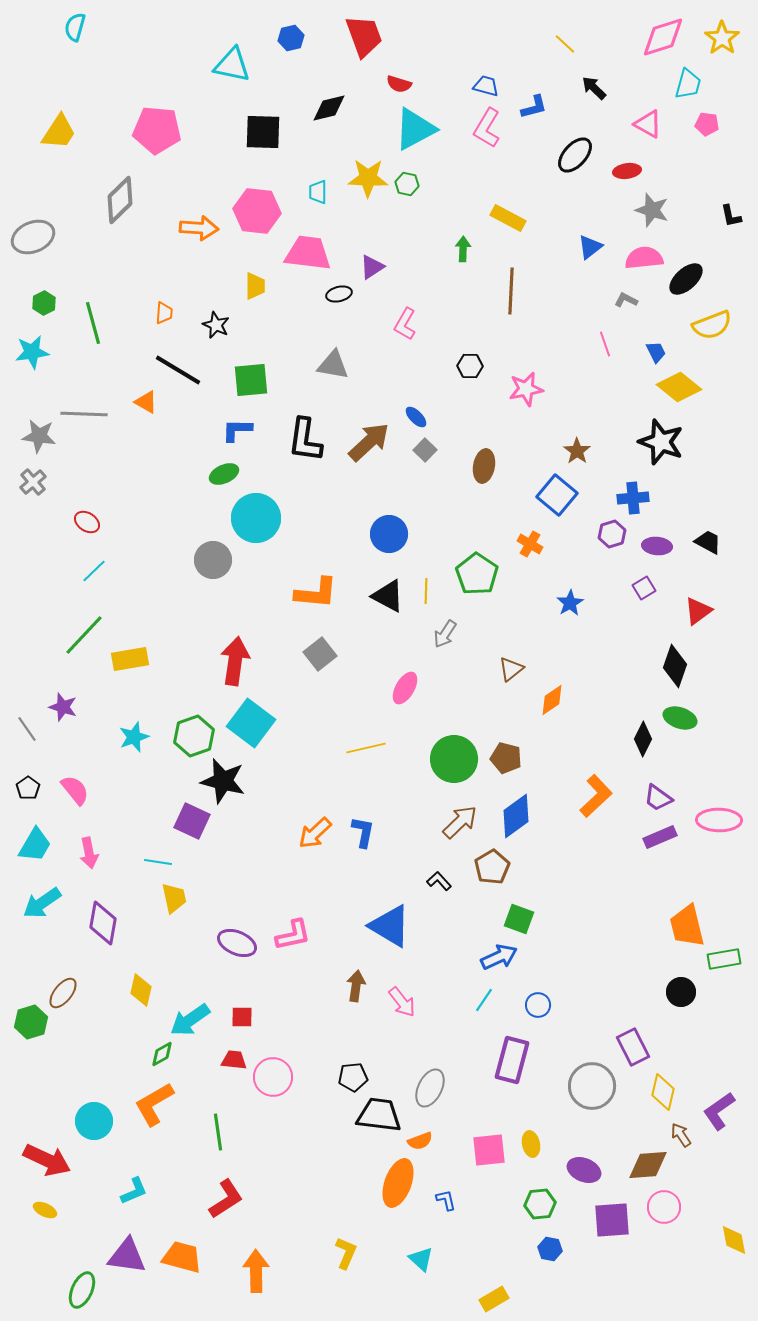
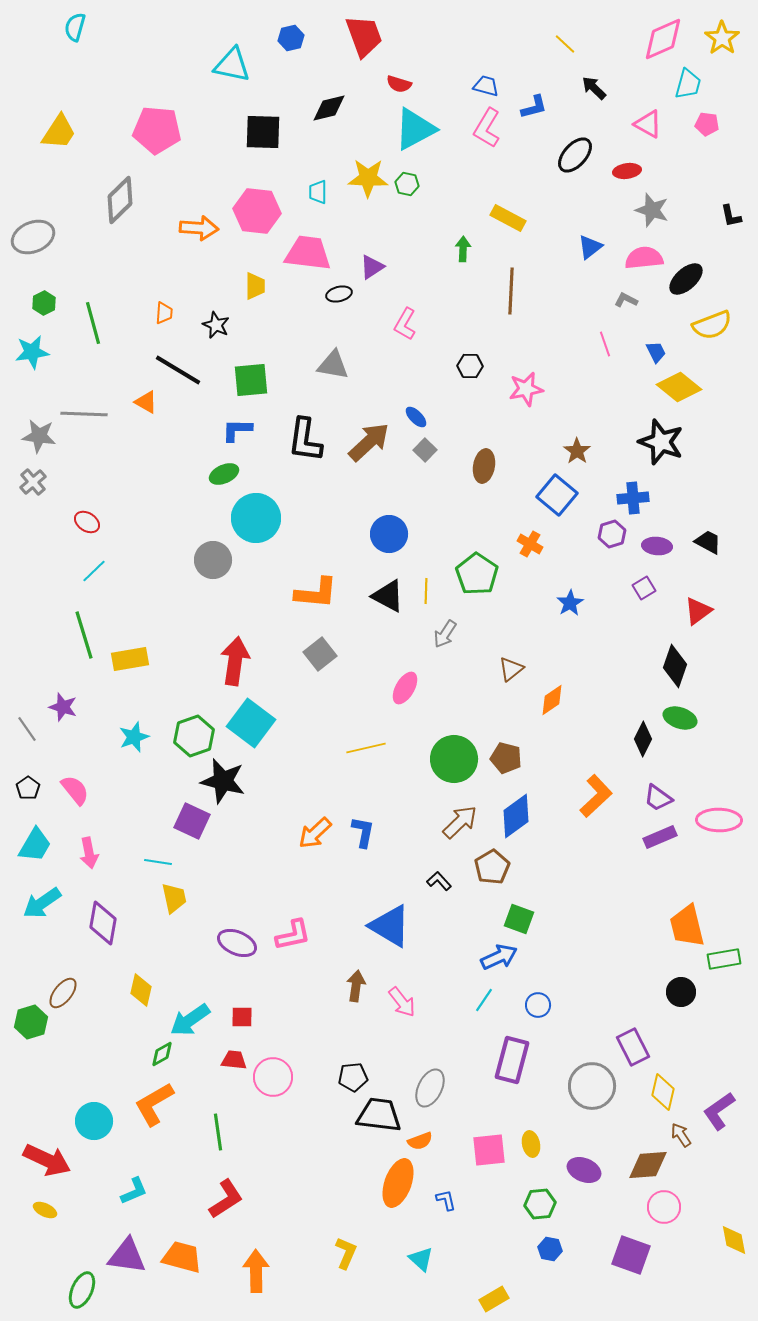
pink diamond at (663, 37): moved 2 px down; rotated 6 degrees counterclockwise
green line at (84, 635): rotated 60 degrees counterclockwise
purple square at (612, 1220): moved 19 px right, 35 px down; rotated 24 degrees clockwise
